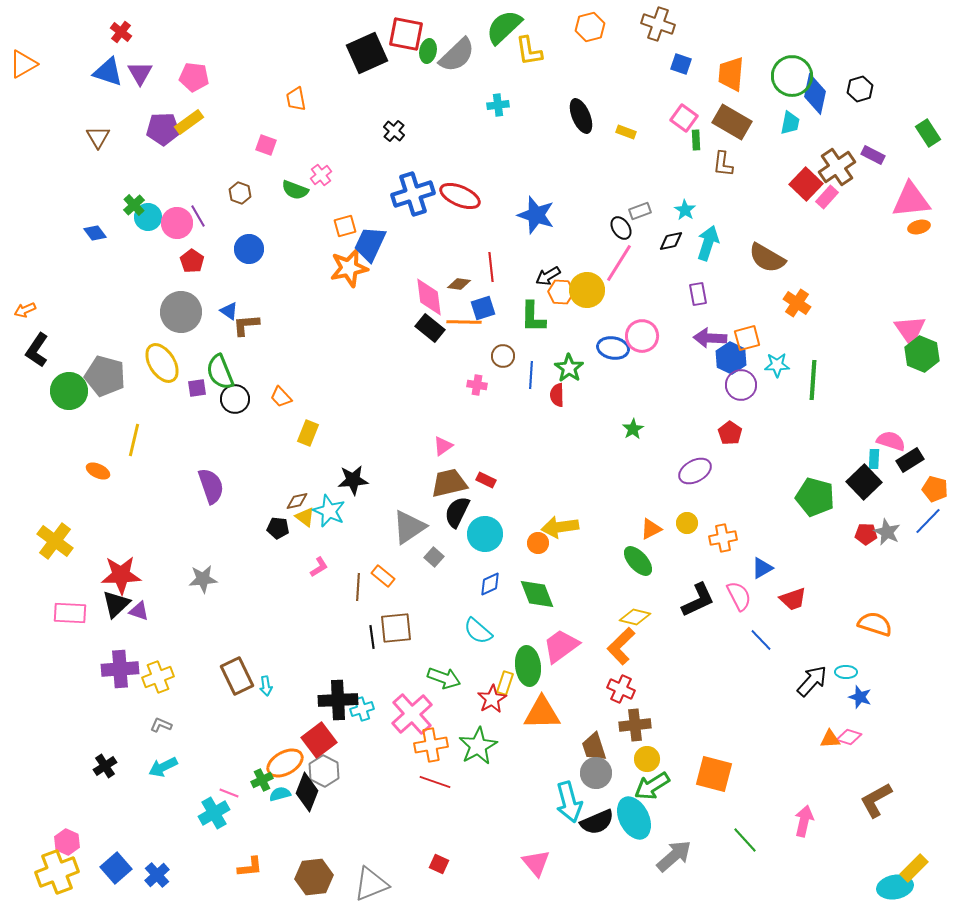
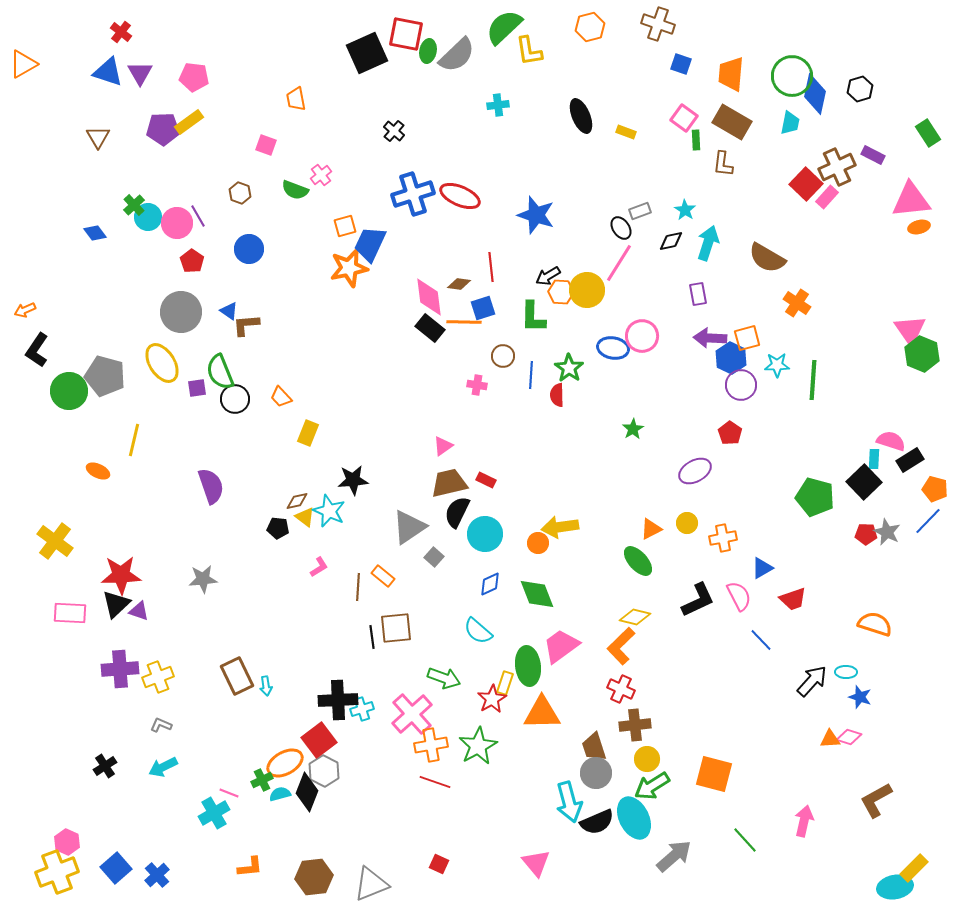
brown cross at (837, 167): rotated 9 degrees clockwise
